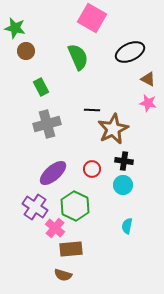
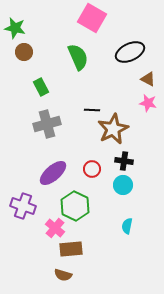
brown circle: moved 2 px left, 1 px down
purple cross: moved 12 px left, 1 px up; rotated 15 degrees counterclockwise
